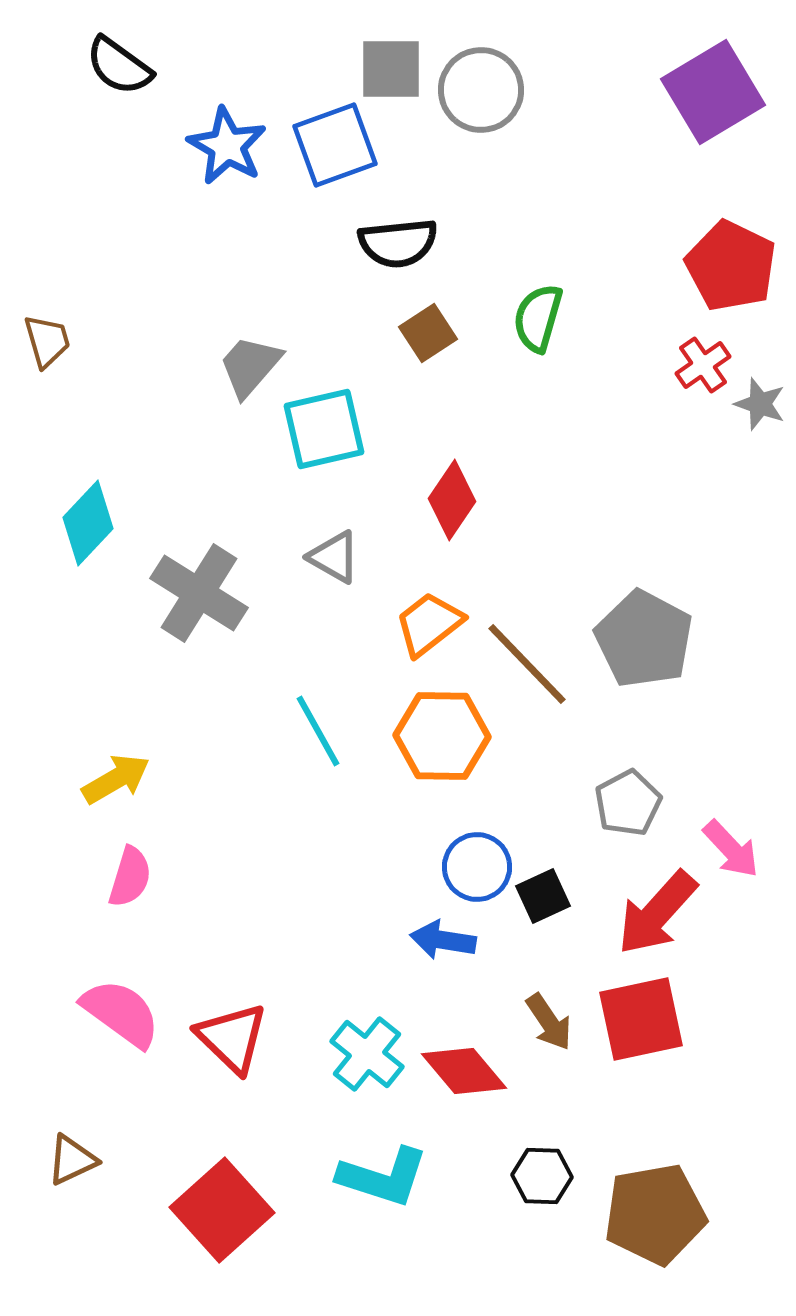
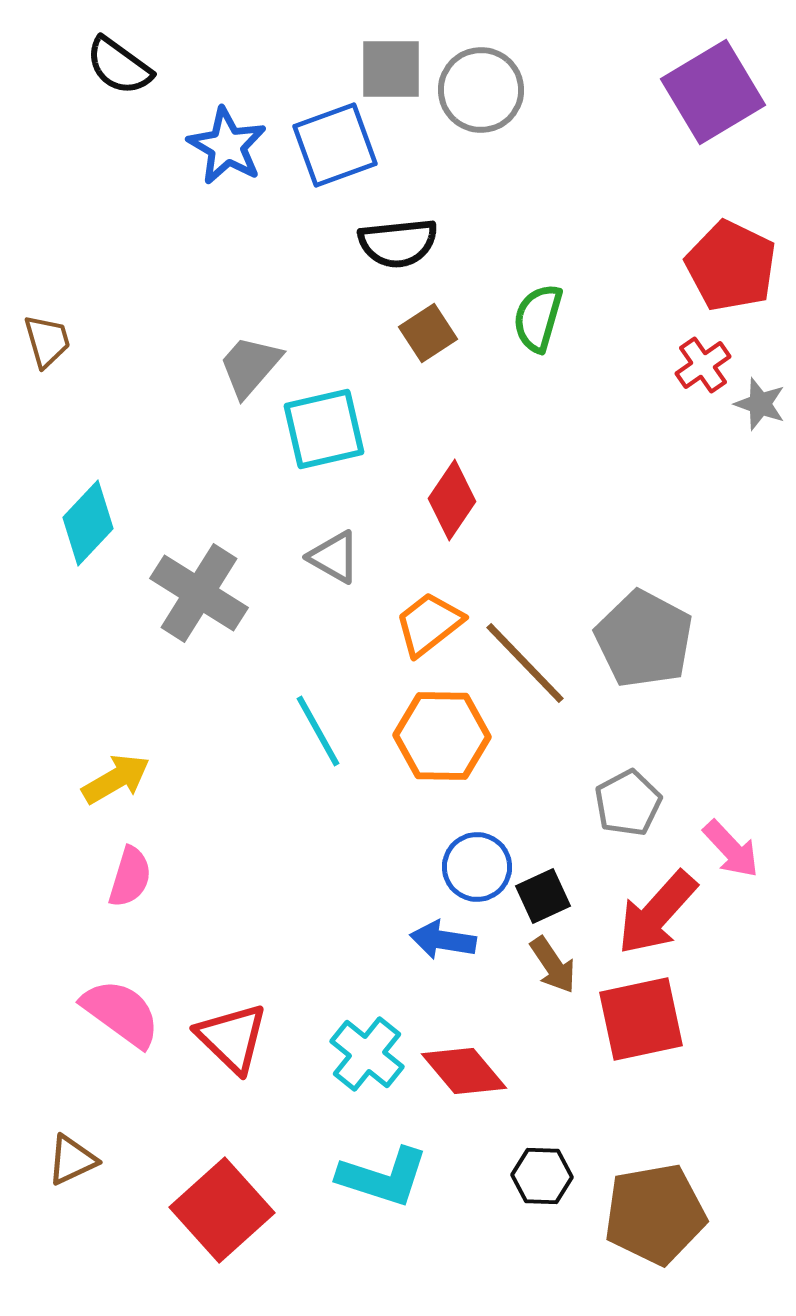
brown line at (527, 664): moved 2 px left, 1 px up
brown arrow at (549, 1022): moved 4 px right, 57 px up
